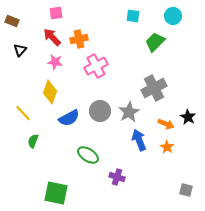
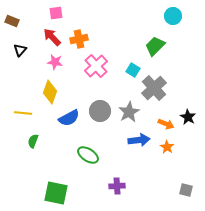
cyan square: moved 54 px down; rotated 24 degrees clockwise
green trapezoid: moved 4 px down
pink cross: rotated 15 degrees counterclockwise
gray cross: rotated 15 degrees counterclockwise
yellow line: rotated 42 degrees counterclockwise
blue arrow: rotated 105 degrees clockwise
purple cross: moved 9 px down; rotated 21 degrees counterclockwise
